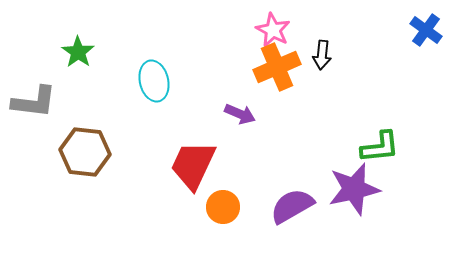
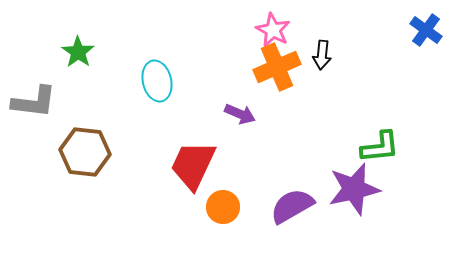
cyan ellipse: moved 3 px right
